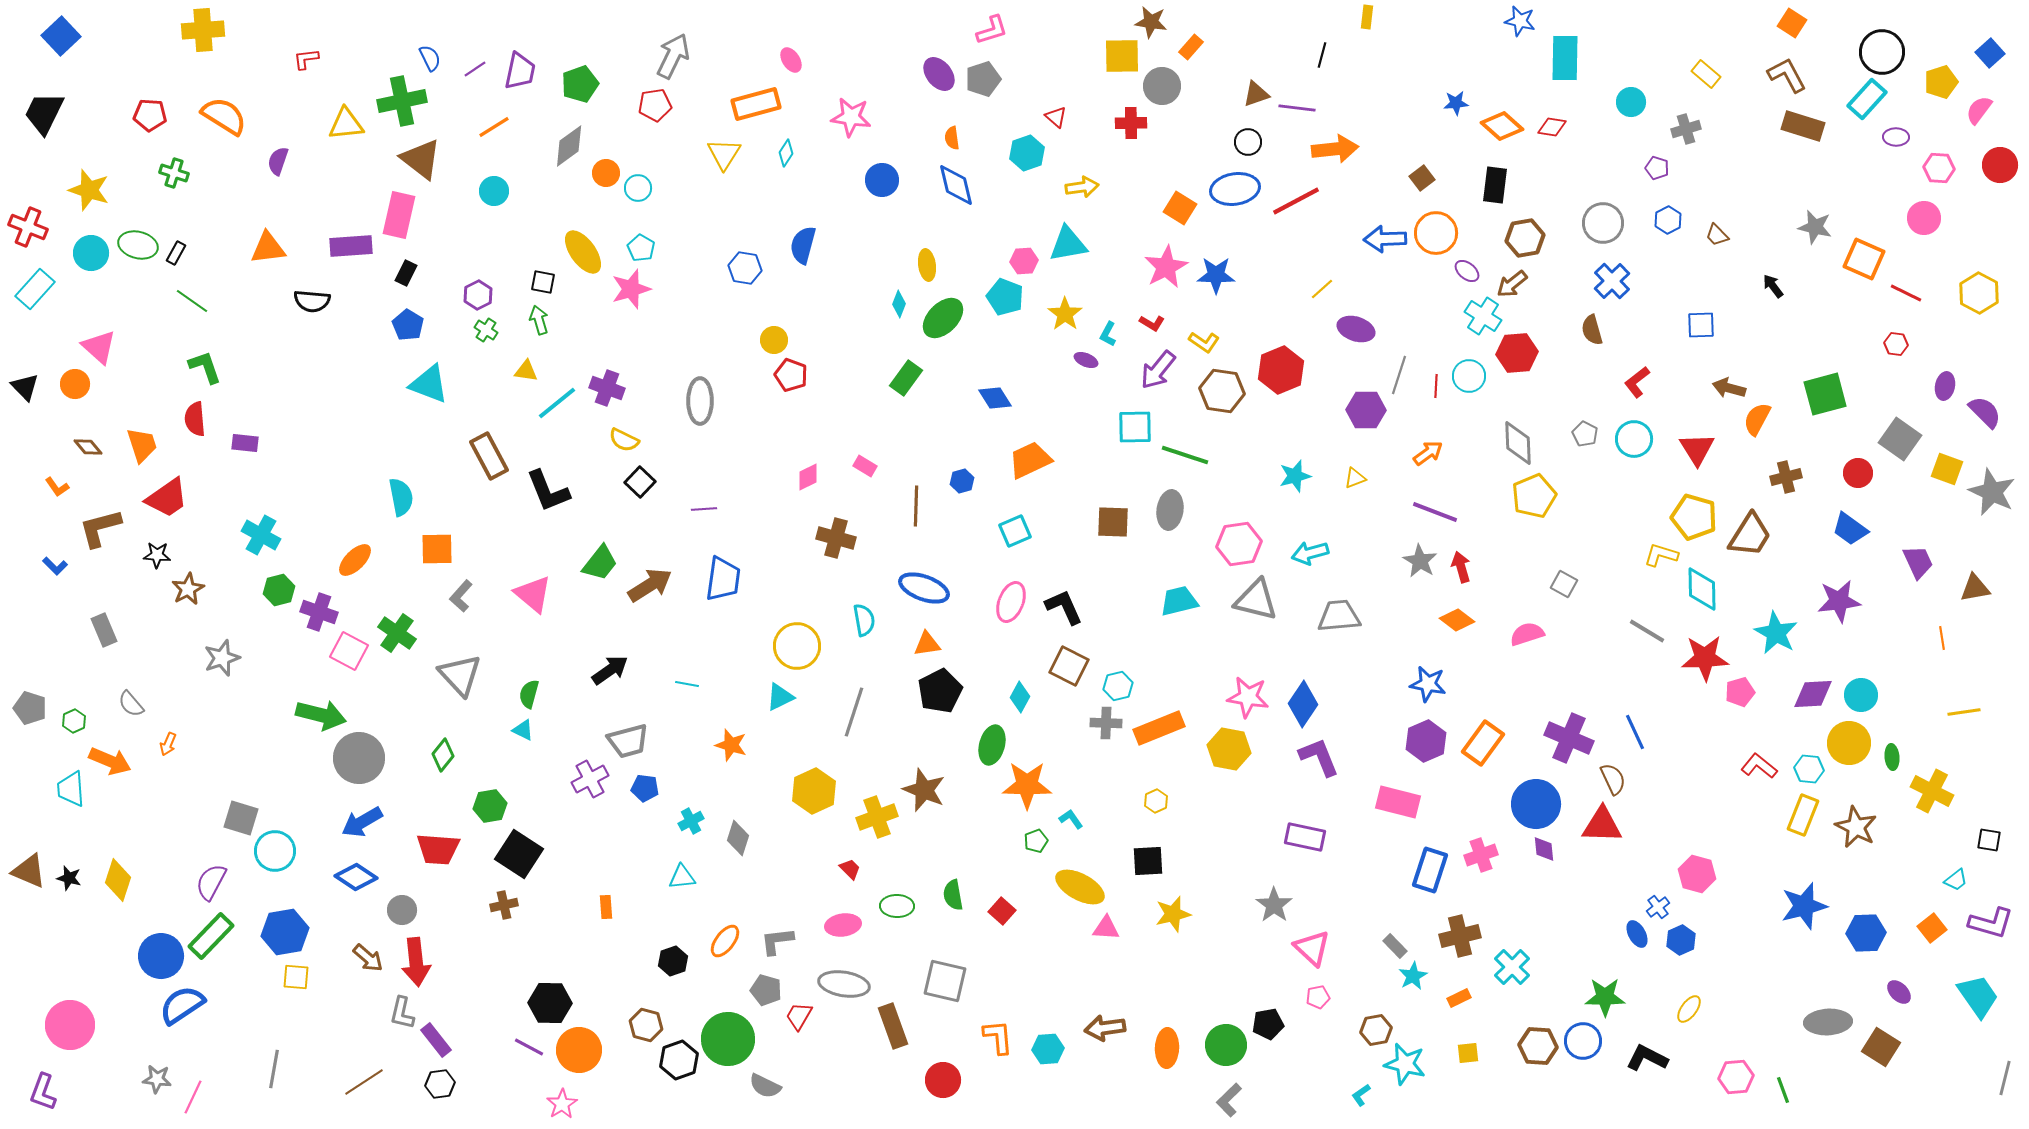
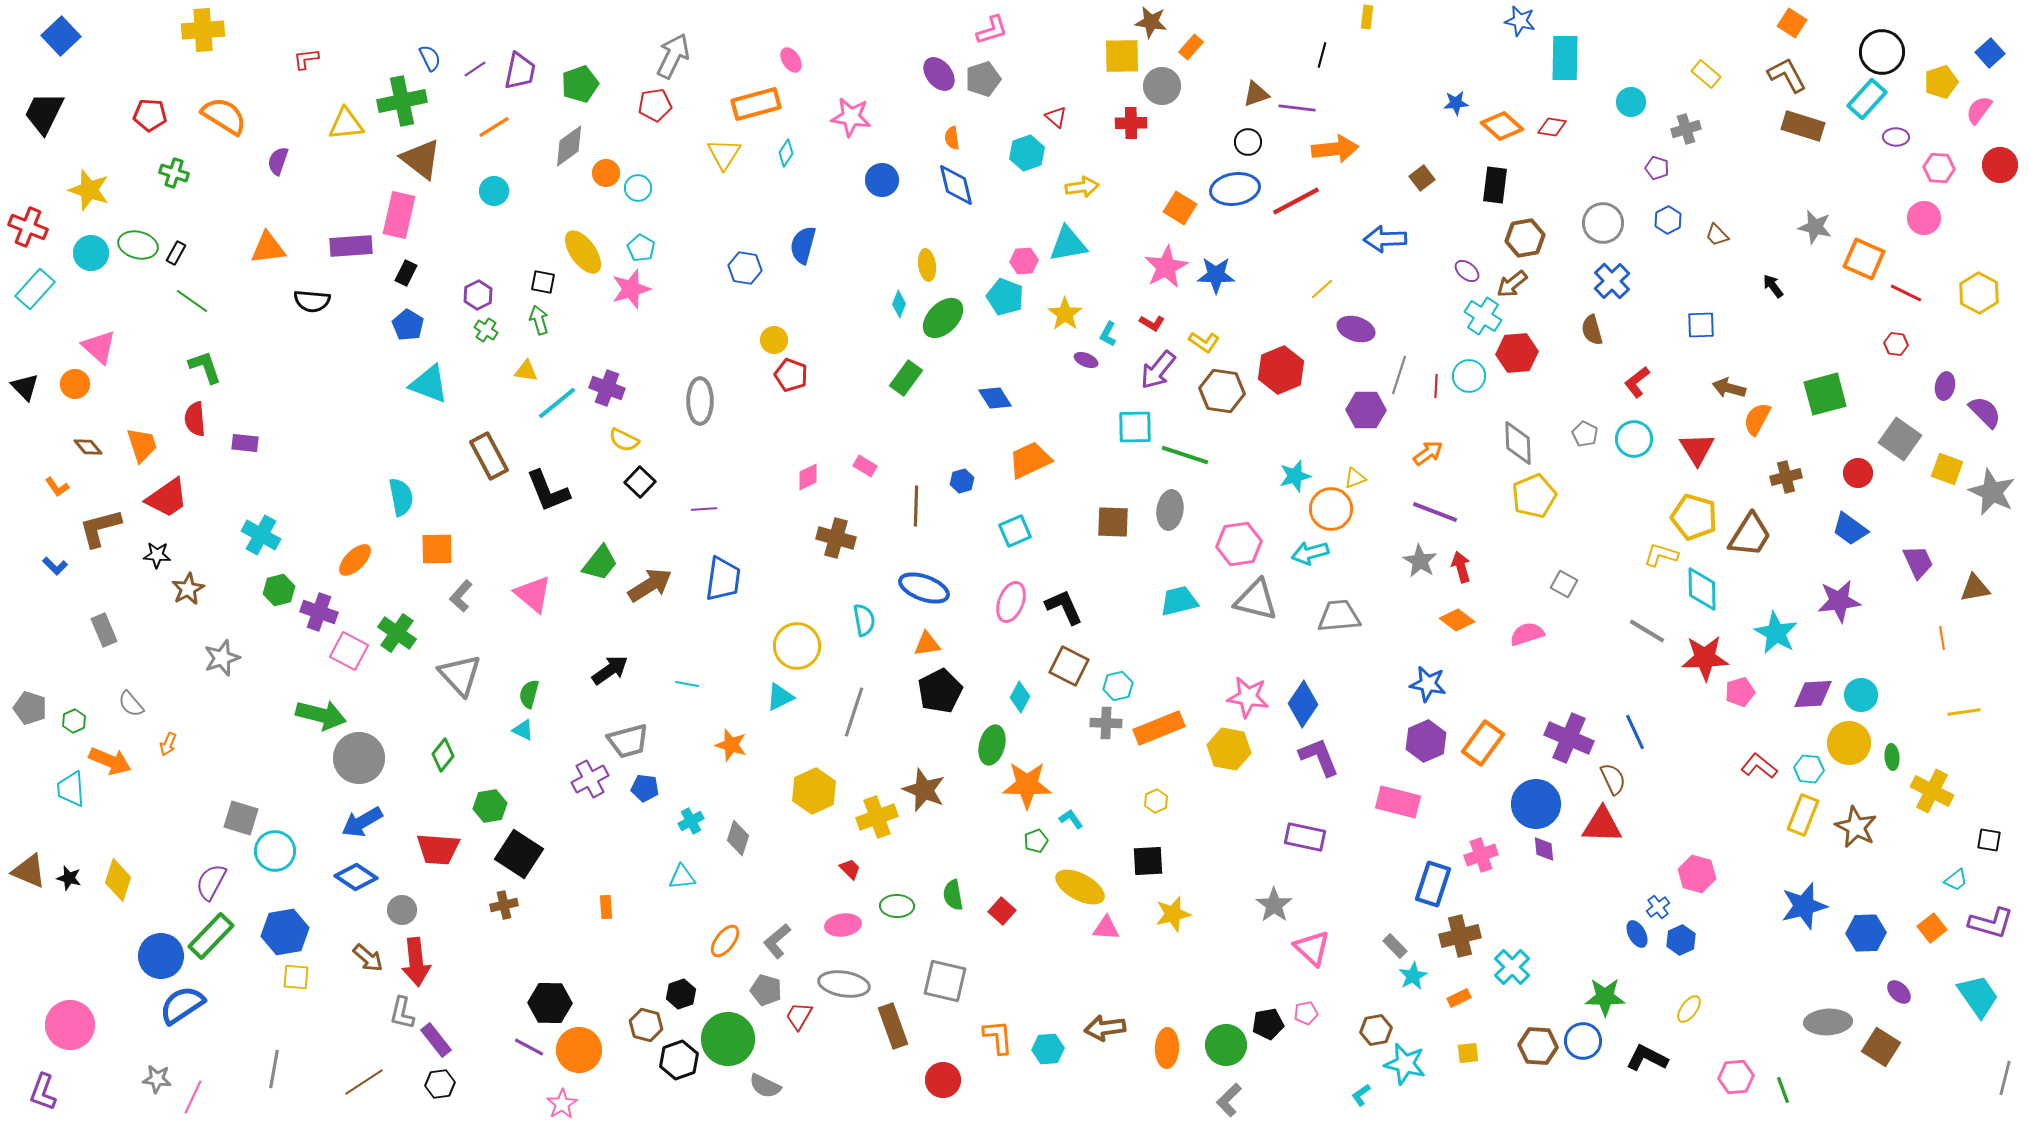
orange circle at (1436, 233): moved 105 px left, 276 px down
blue rectangle at (1430, 870): moved 3 px right, 14 px down
gray L-shape at (777, 941): rotated 33 degrees counterclockwise
black hexagon at (673, 961): moved 8 px right, 33 px down
pink pentagon at (1318, 997): moved 12 px left, 16 px down
